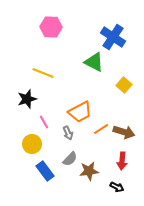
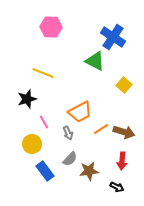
green triangle: moved 1 px right, 1 px up
